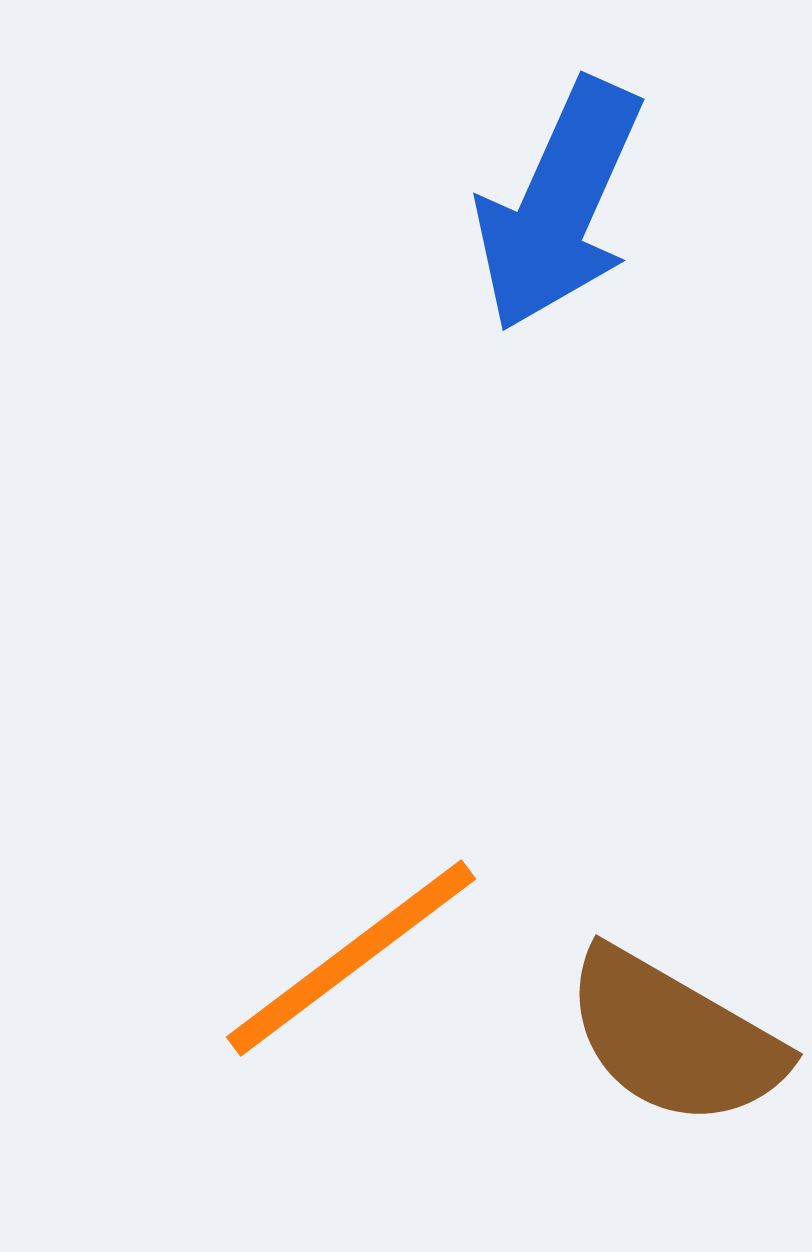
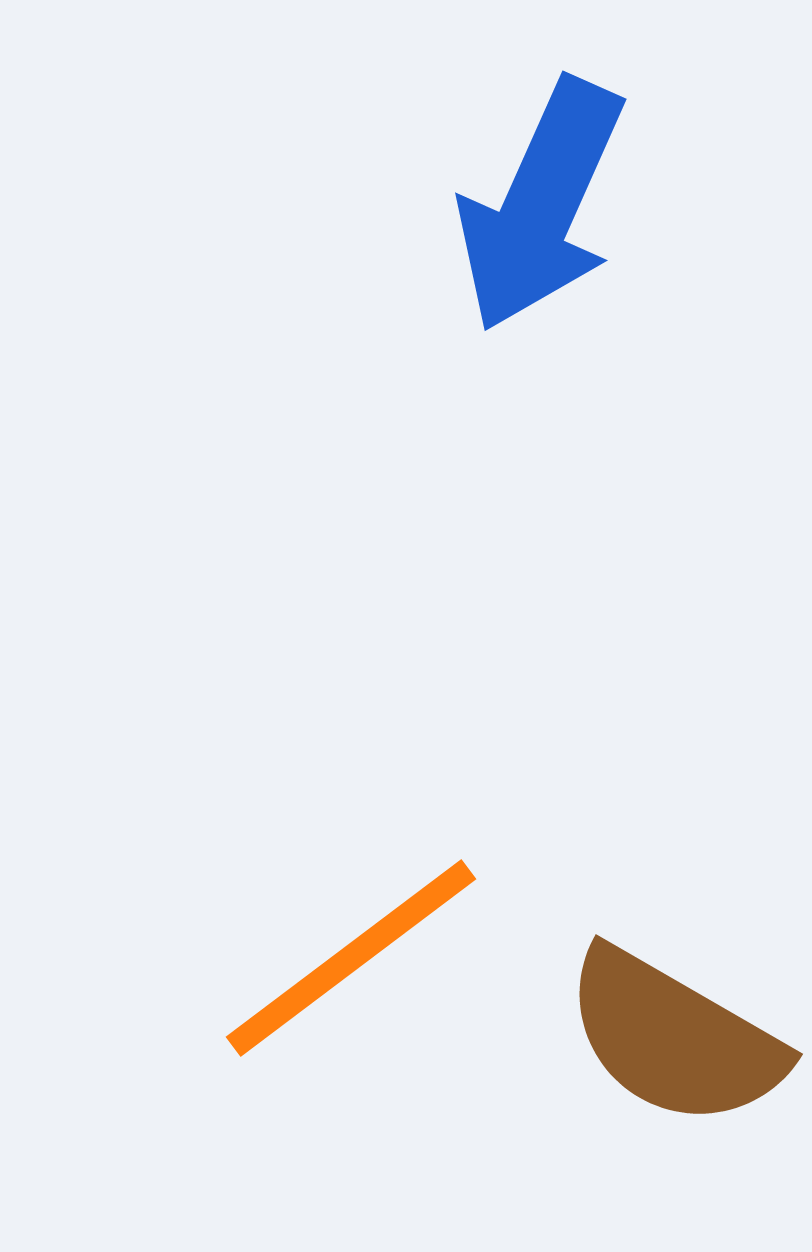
blue arrow: moved 18 px left
